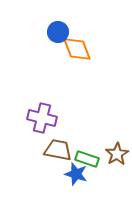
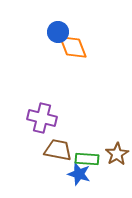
orange diamond: moved 4 px left, 2 px up
green rectangle: rotated 15 degrees counterclockwise
blue star: moved 3 px right
